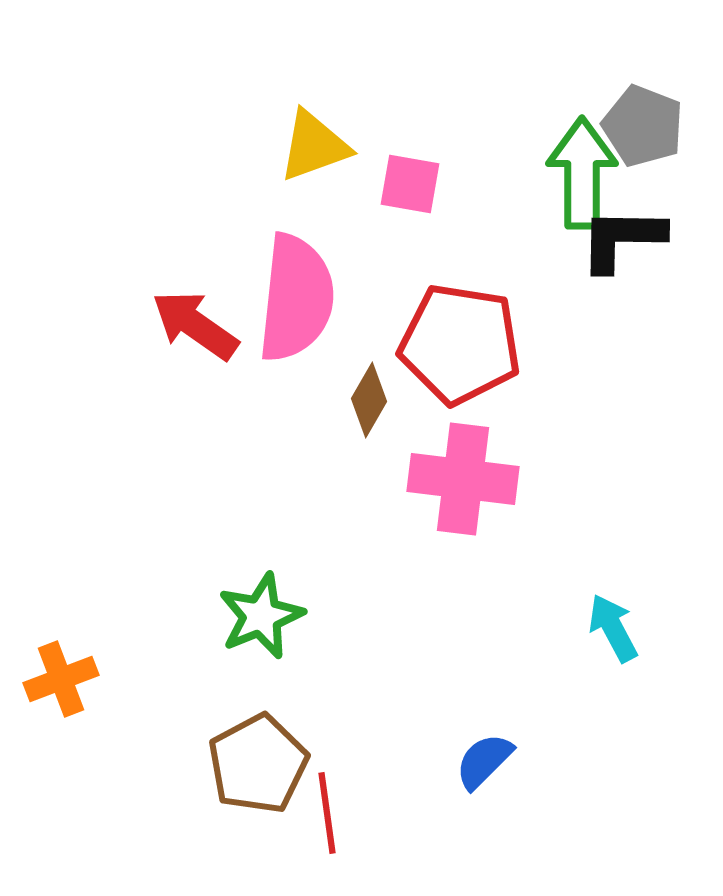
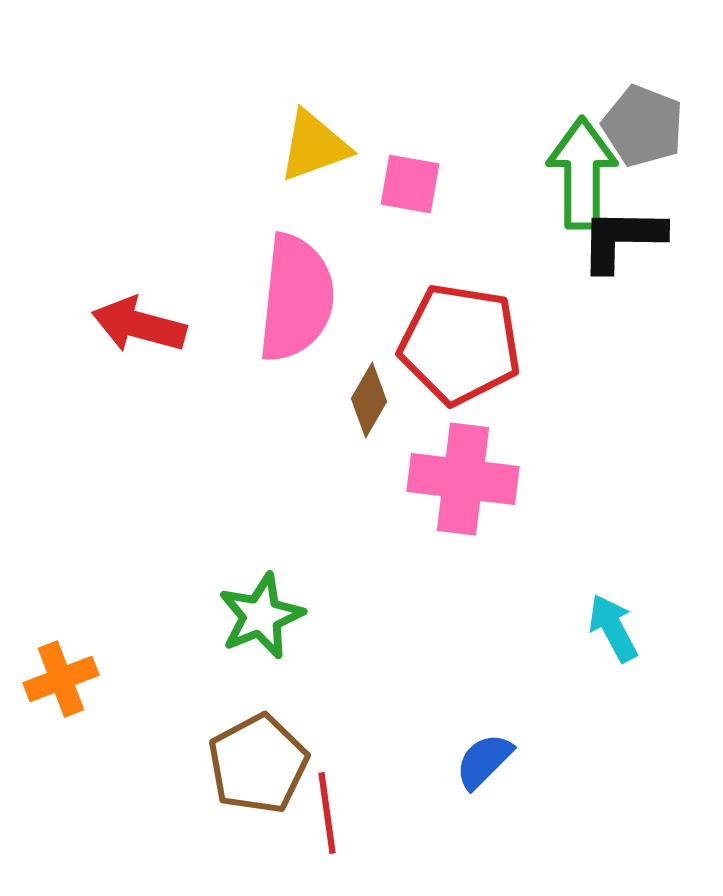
red arrow: moved 56 px left; rotated 20 degrees counterclockwise
